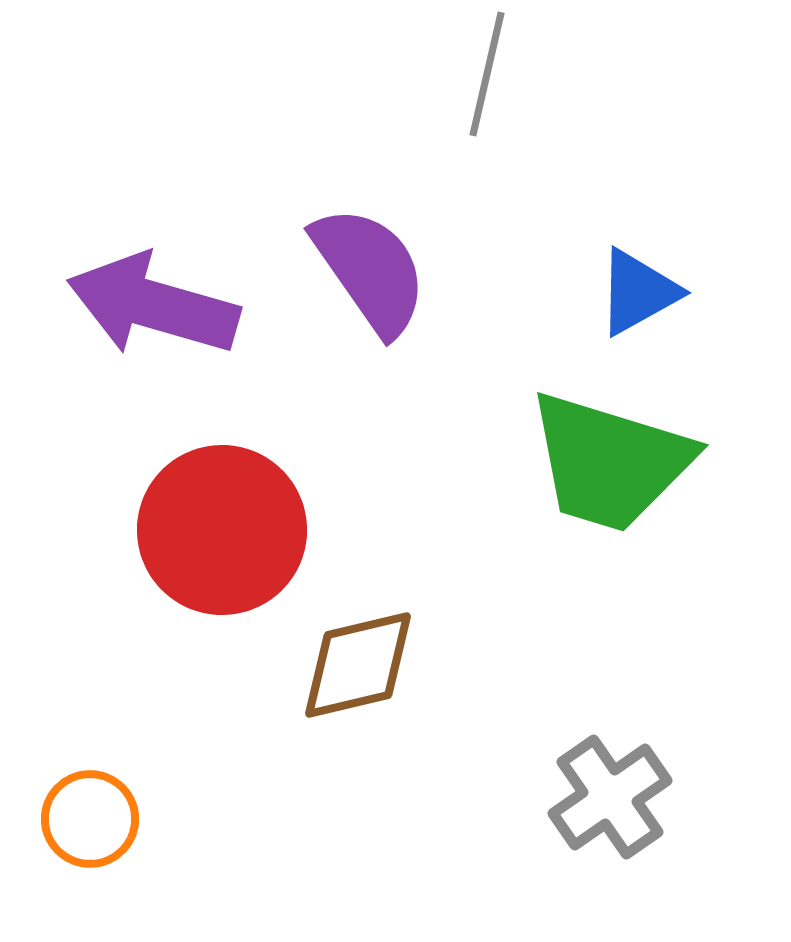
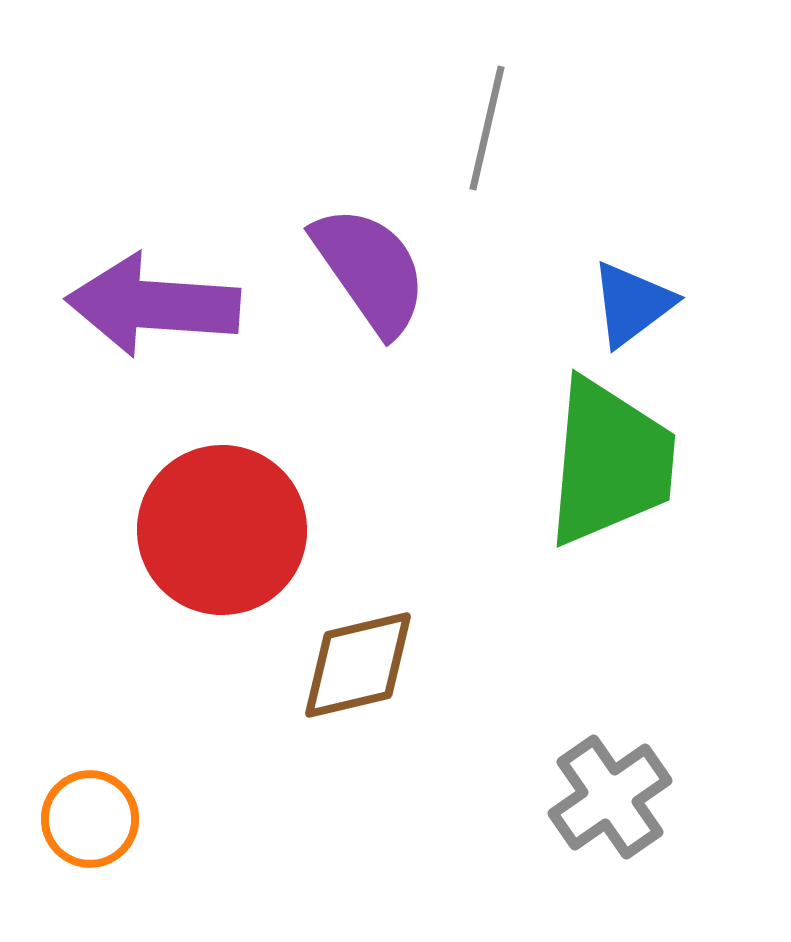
gray line: moved 54 px down
blue triangle: moved 6 px left, 12 px down; rotated 8 degrees counterclockwise
purple arrow: rotated 12 degrees counterclockwise
green trapezoid: rotated 102 degrees counterclockwise
